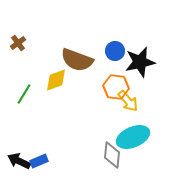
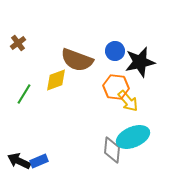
gray diamond: moved 5 px up
